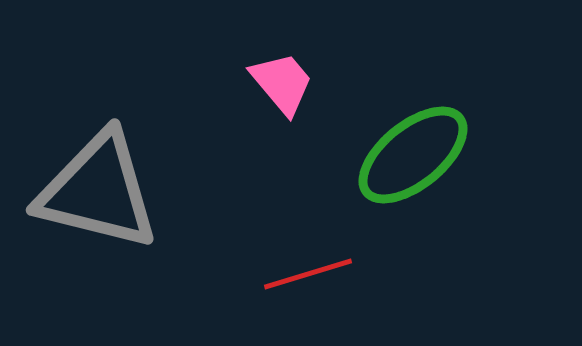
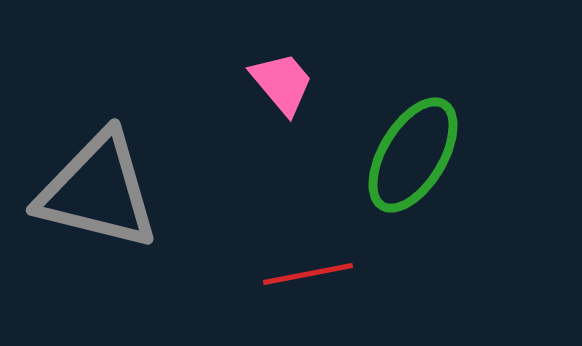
green ellipse: rotated 20 degrees counterclockwise
red line: rotated 6 degrees clockwise
